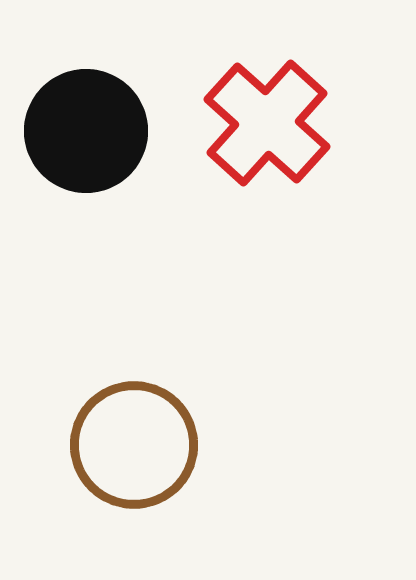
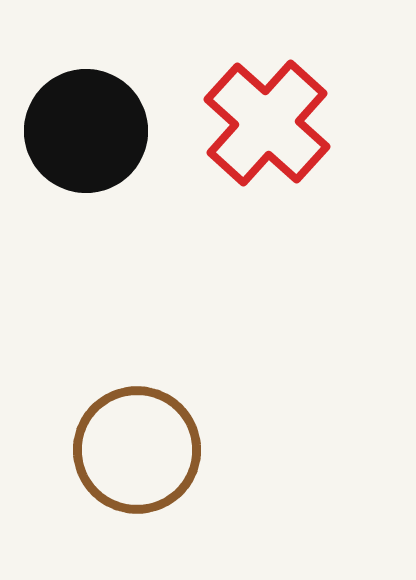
brown circle: moved 3 px right, 5 px down
